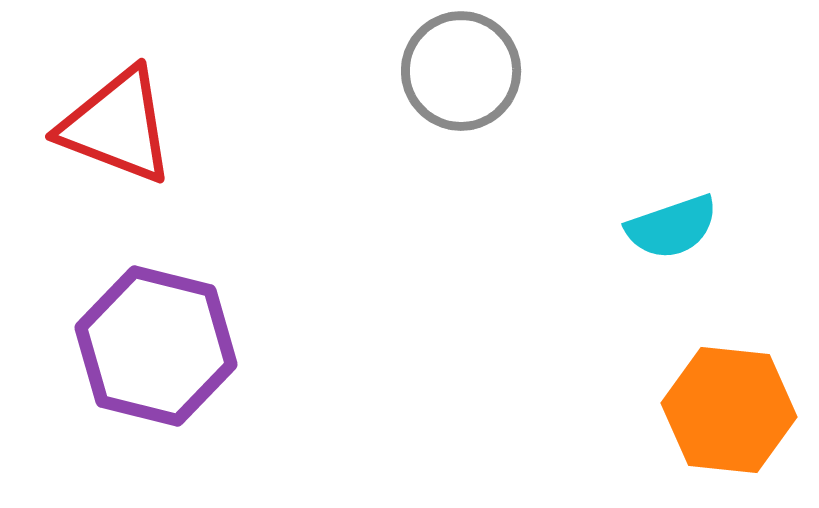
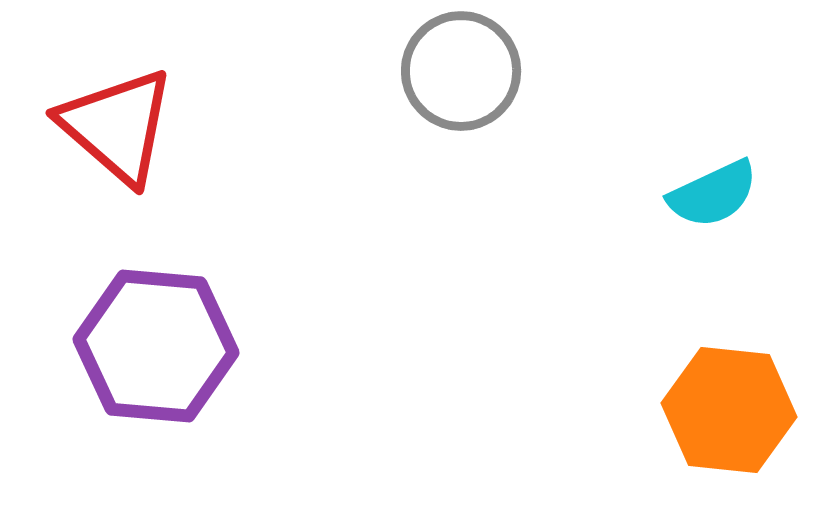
red triangle: rotated 20 degrees clockwise
cyan semicircle: moved 41 px right, 33 px up; rotated 6 degrees counterclockwise
purple hexagon: rotated 9 degrees counterclockwise
